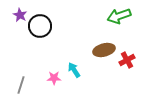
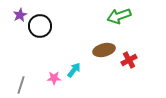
purple star: rotated 16 degrees clockwise
red cross: moved 2 px right
cyan arrow: rotated 70 degrees clockwise
